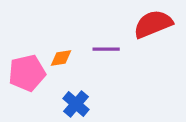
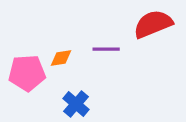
pink pentagon: rotated 9 degrees clockwise
